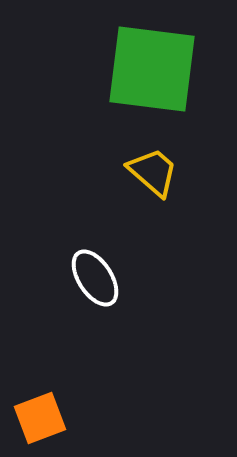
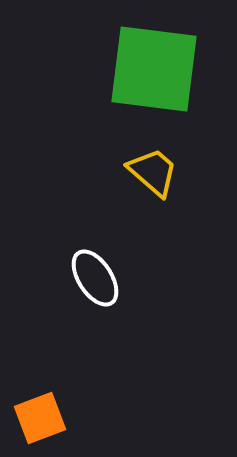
green square: moved 2 px right
